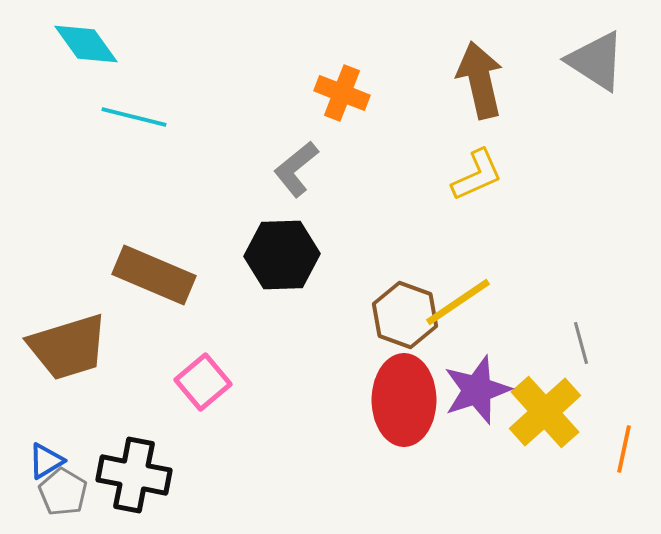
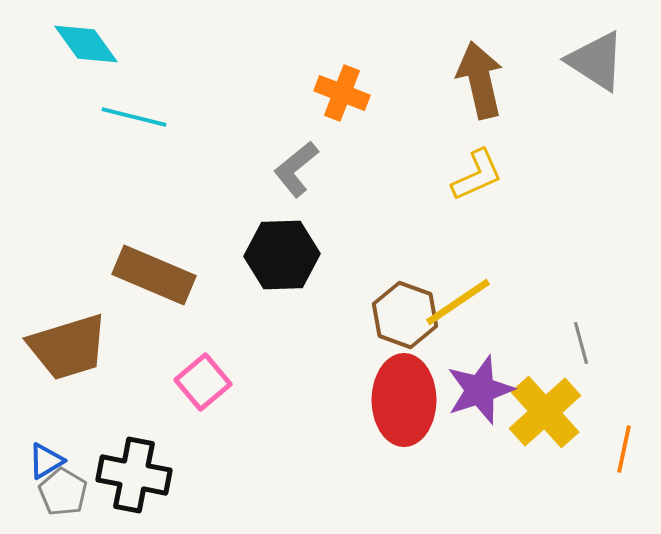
purple star: moved 3 px right
